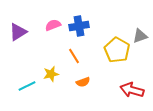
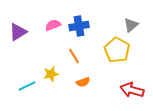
gray triangle: moved 9 px left, 11 px up; rotated 21 degrees counterclockwise
